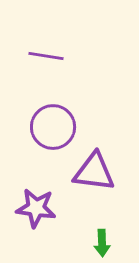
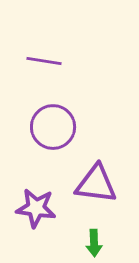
purple line: moved 2 px left, 5 px down
purple triangle: moved 2 px right, 12 px down
green arrow: moved 8 px left
